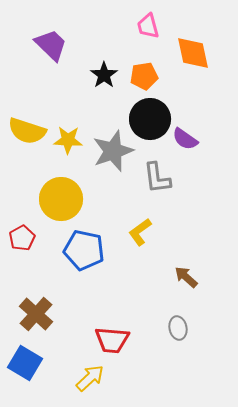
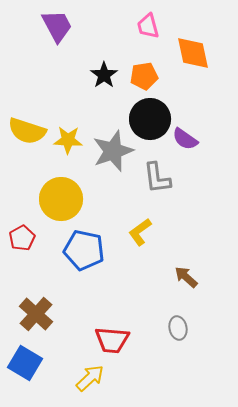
purple trapezoid: moved 6 px right, 19 px up; rotated 18 degrees clockwise
